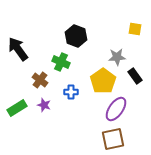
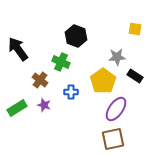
black rectangle: rotated 21 degrees counterclockwise
